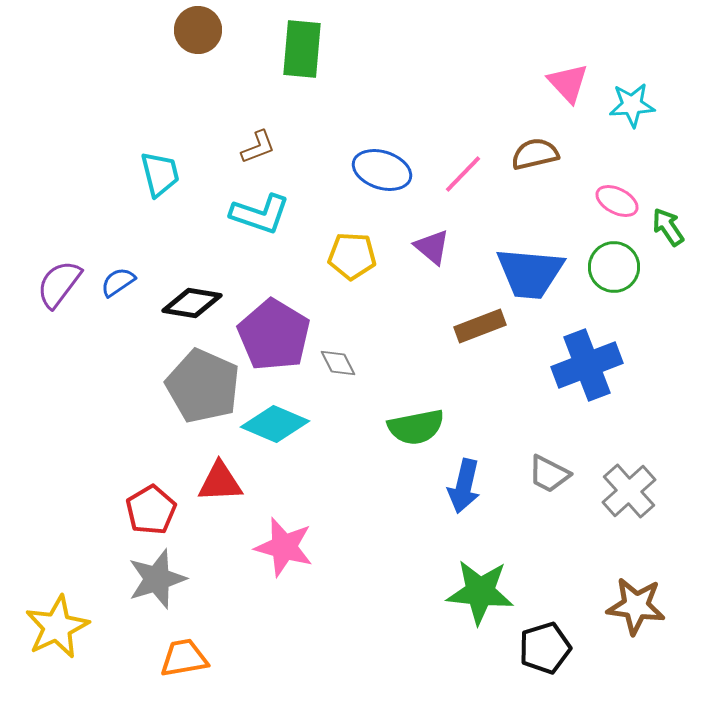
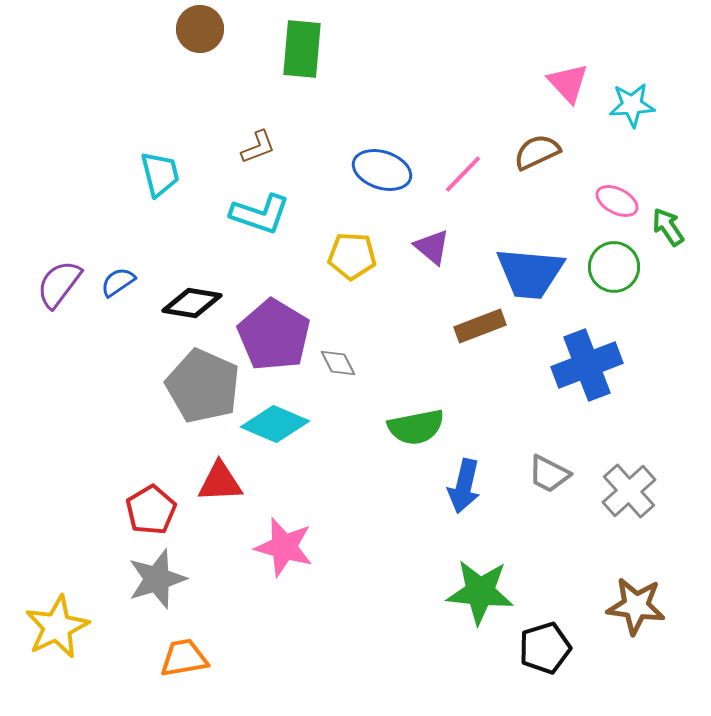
brown circle: moved 2 px right, 1 px up
brown semicircle: moved 2 px right, 2 px up; rotated 12 degrees counterclockwise
